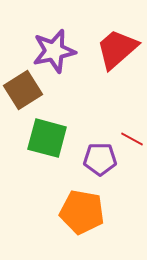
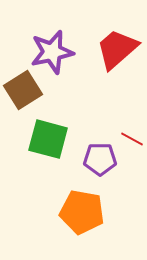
purple star: moved 2 px left, 1 px down
green square: moved 1 px right, 1 px down
